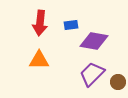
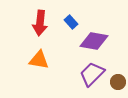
blue rectangle: moved 3 px up; rotated 56 degrees clockwise
orange triangle: rotated 10 degrees clockwise
